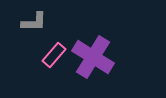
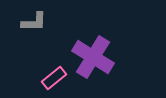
pink rectangle: moved 23 px down; rotated 10 degrees clockwise
